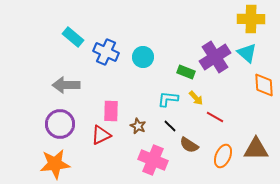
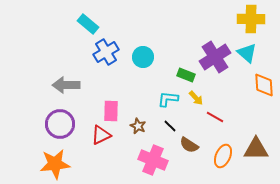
cyan rectangle: moved 15 px right, 13 px up
blue cross: rotated 35 degrees clockwise
green rectangle: moved 3 px down
